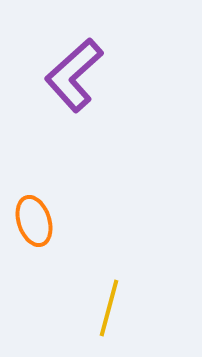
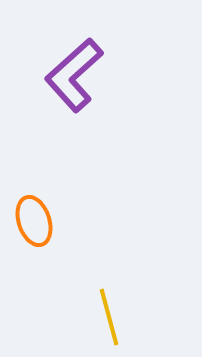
yellow line: moved 9 px down; rotated 30 degrees counterclockwise
